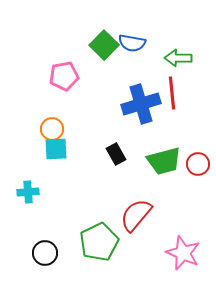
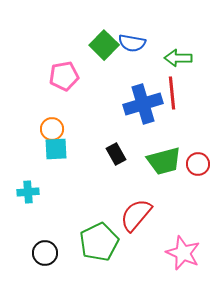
blue cross: moved 2 px right
